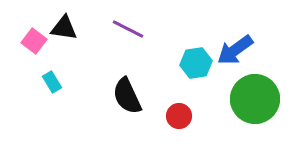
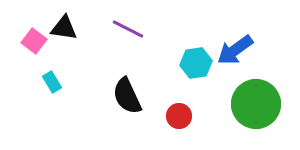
green circle: moved 1 px right, 5 px down
